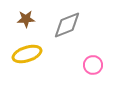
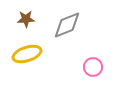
pink circle: moved 2 px down
